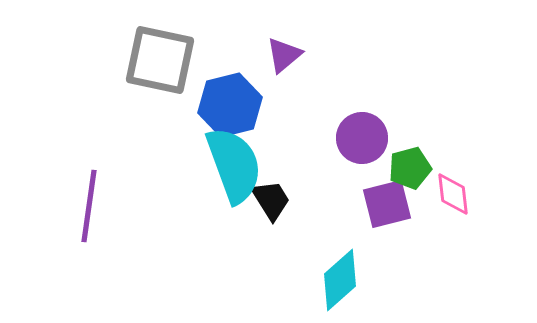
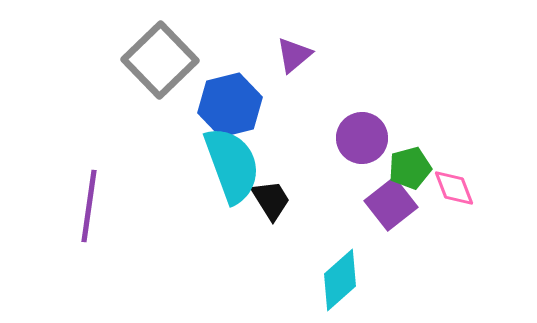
purple triangle: moved 10 px right
gray square: rotated 34 degrees clockwise
cyan semicircle: moved 2 px left
pink diamond: moved 1 px right, 6 px up; rotated 15 degrees counterclockwise
purple square: moved 4 px right; rotated 24 degrees counterclockwise
